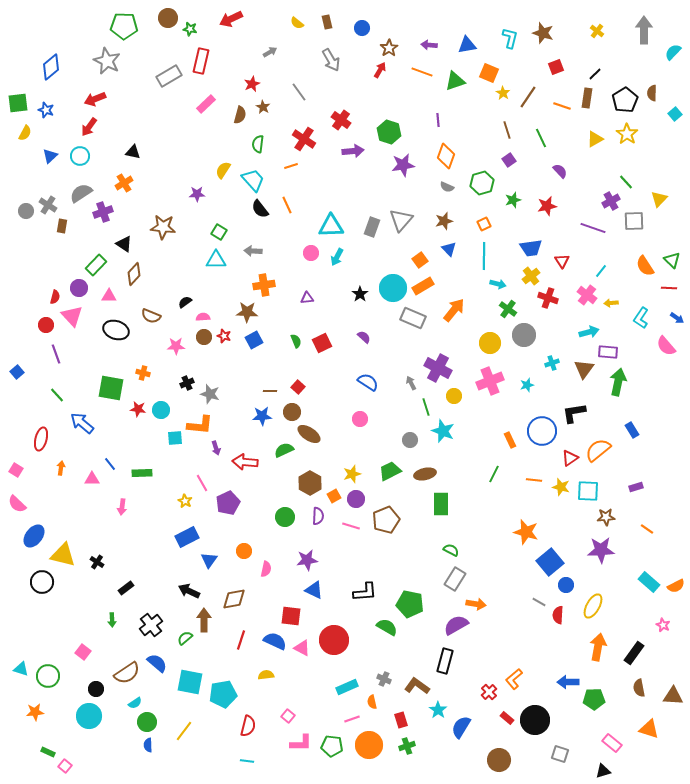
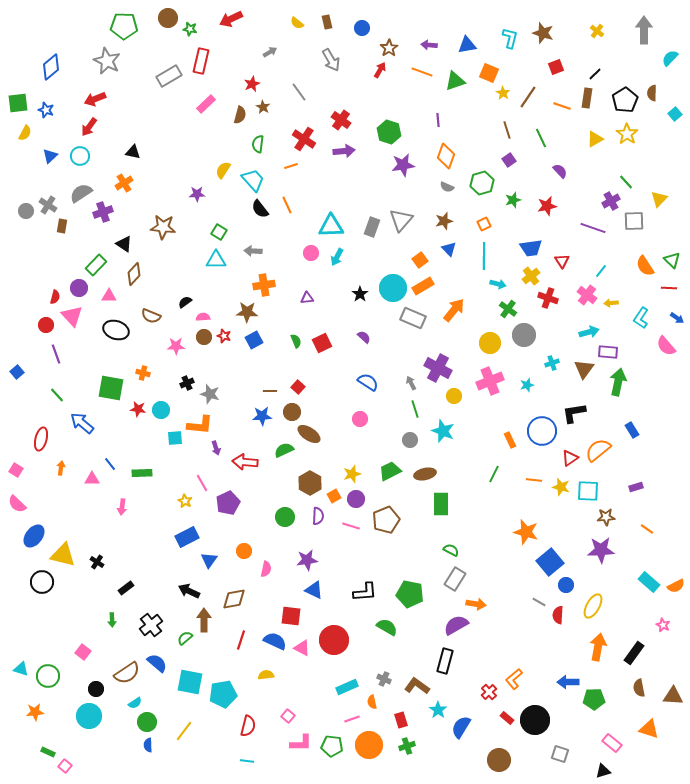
cyan semicircle at (673, 52): moved 3 px left, 6 px down
purple arrow at (353, 151): moved 9 px left
green line at (426, 407): moved 11 px left, 2 px down
green pentagon at (410, 604): moved 10 px up
